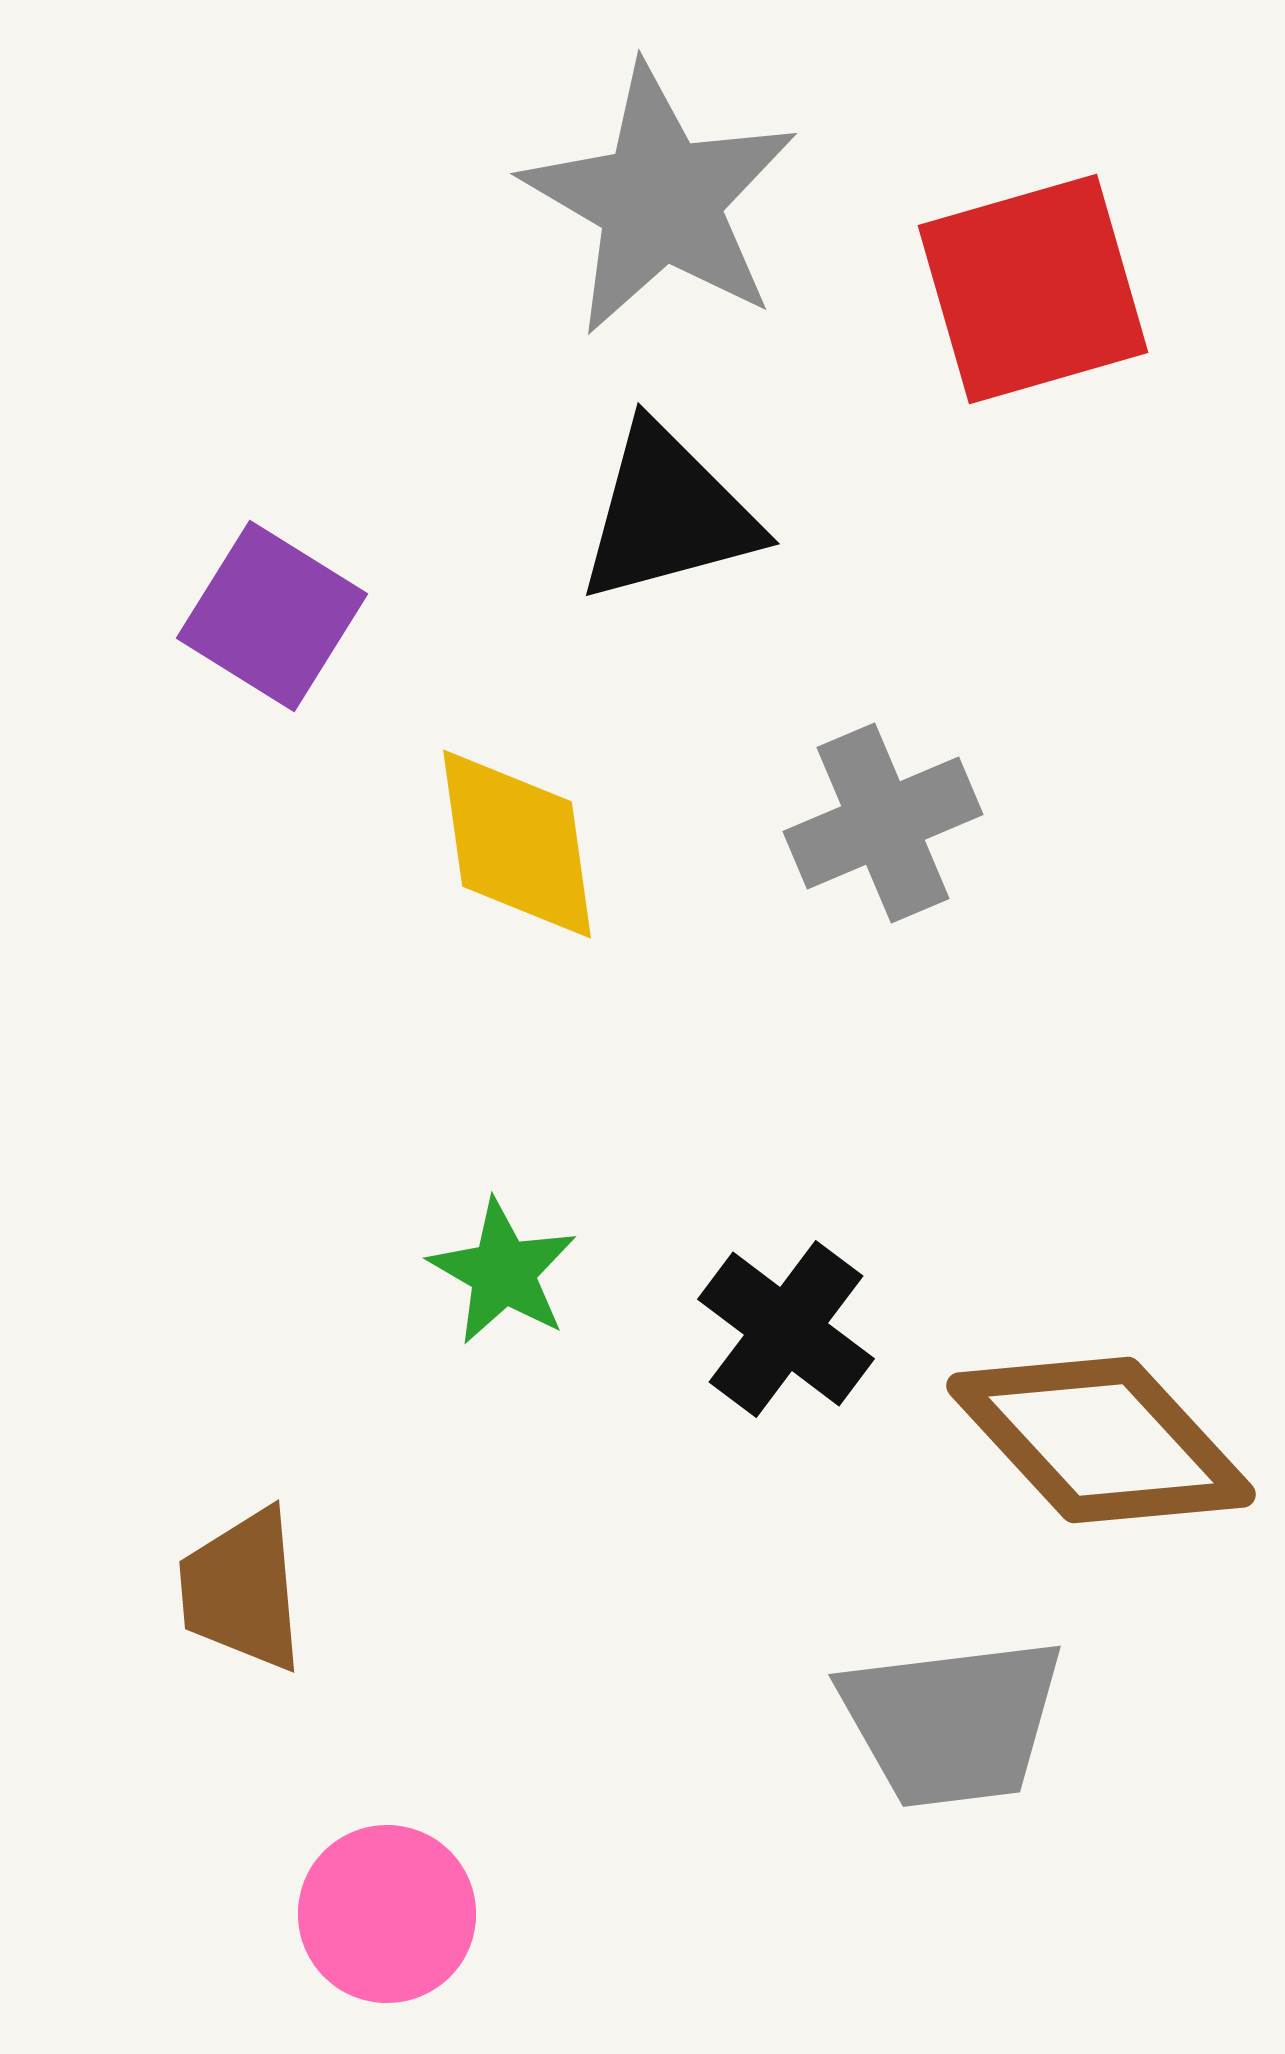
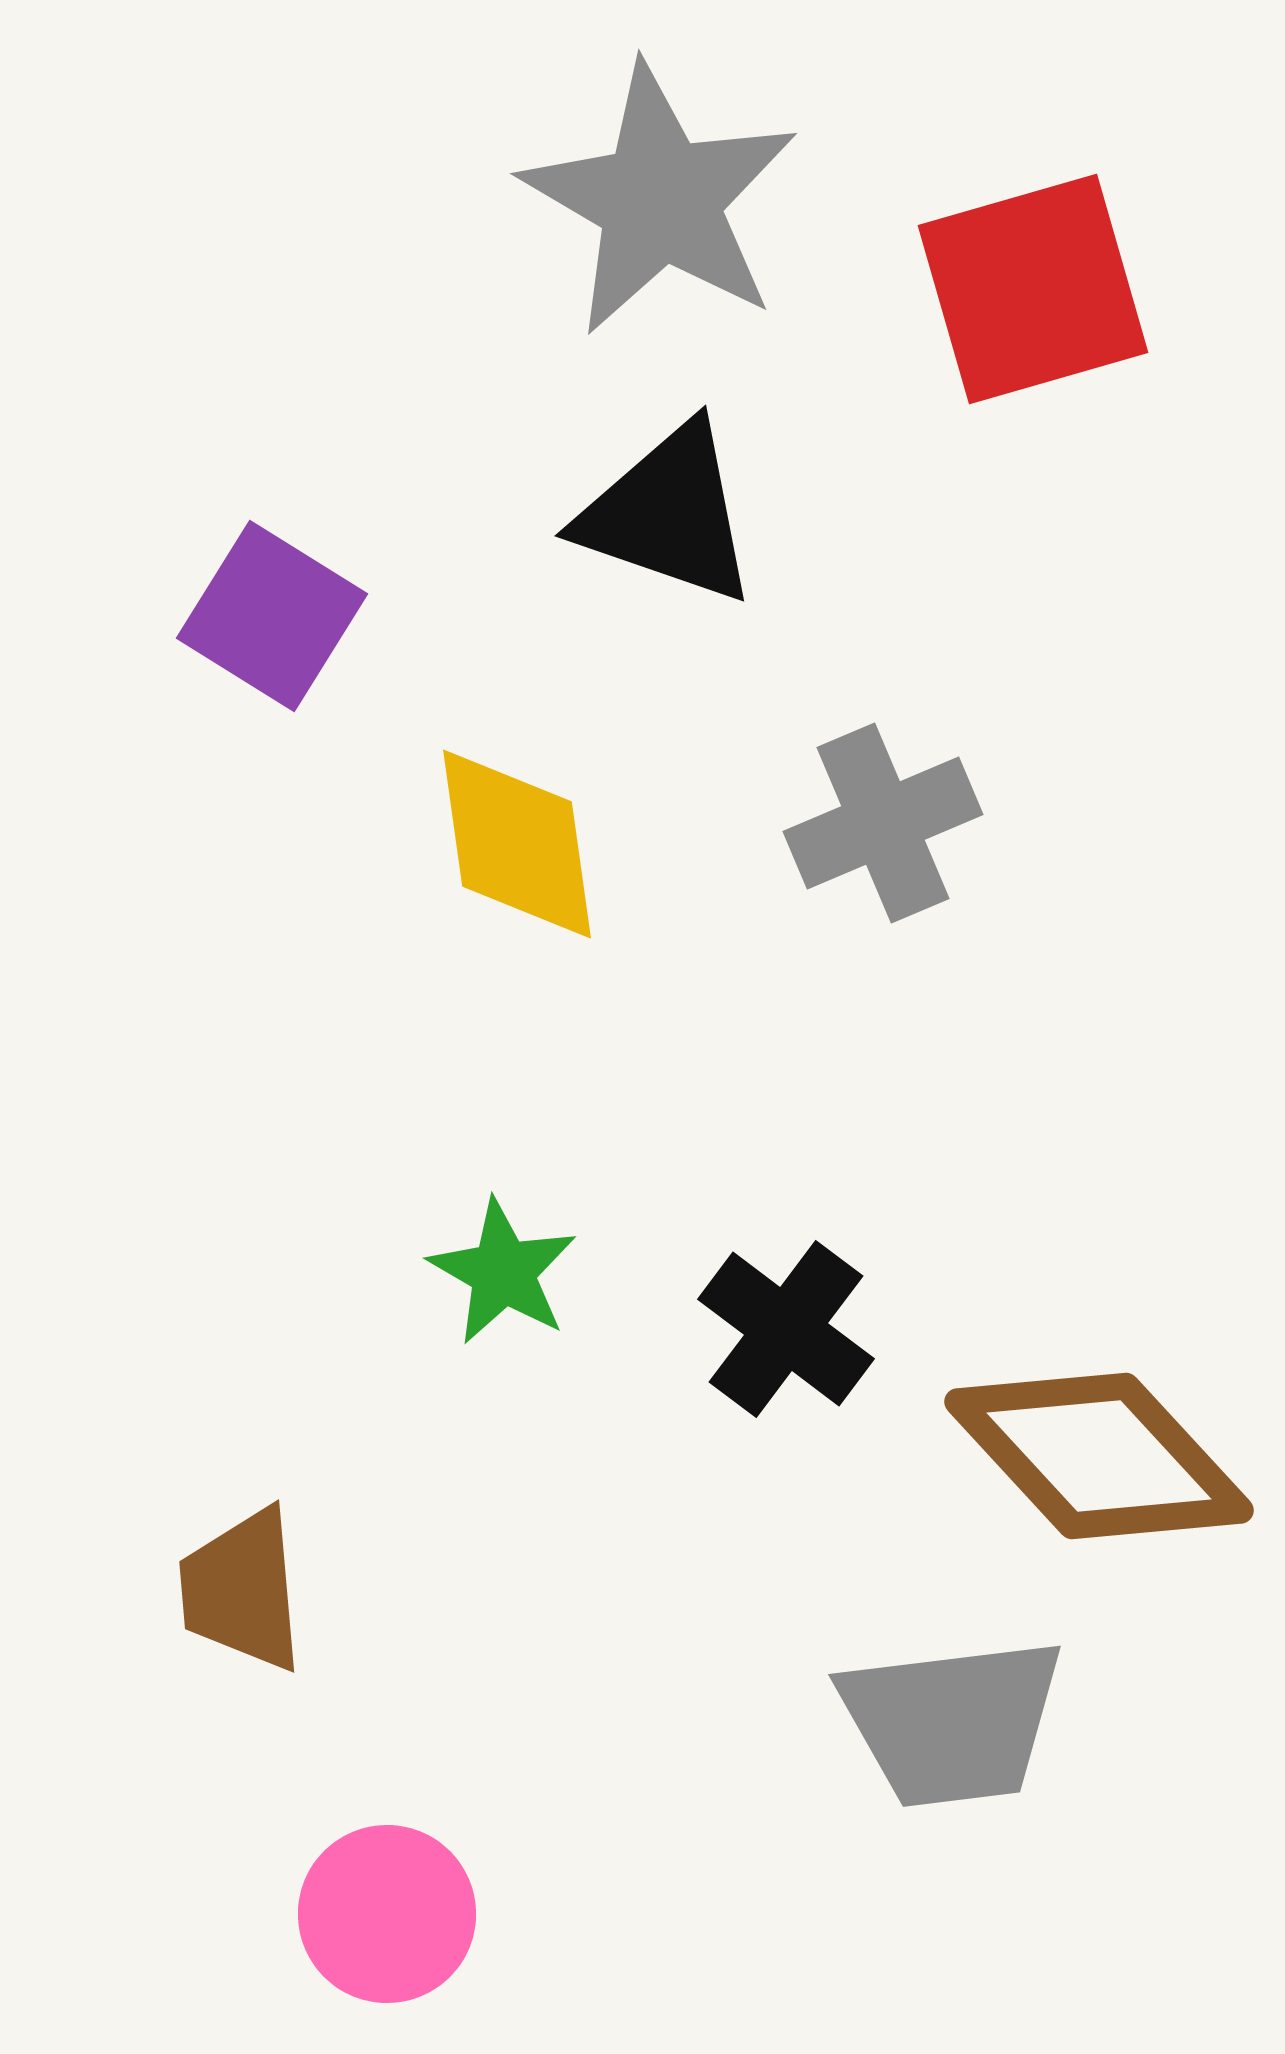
black triangle: rotated 34 degrees clockwise
brown diamond: moved 2 px left, 16 px down
